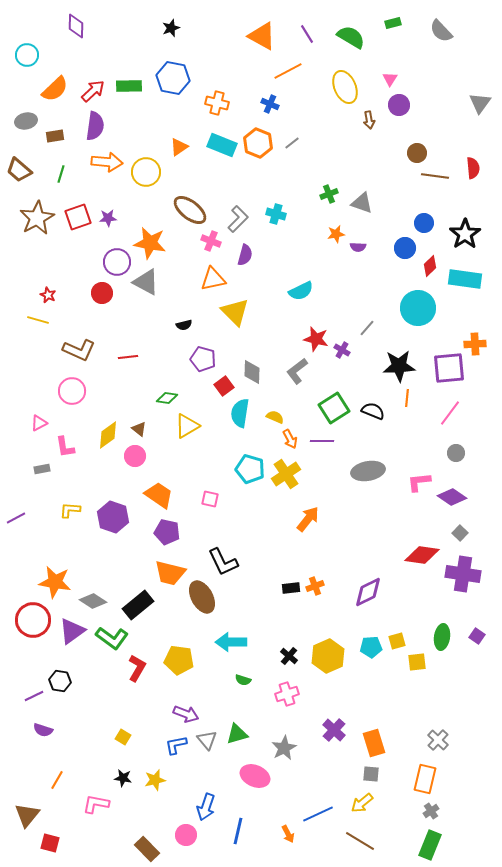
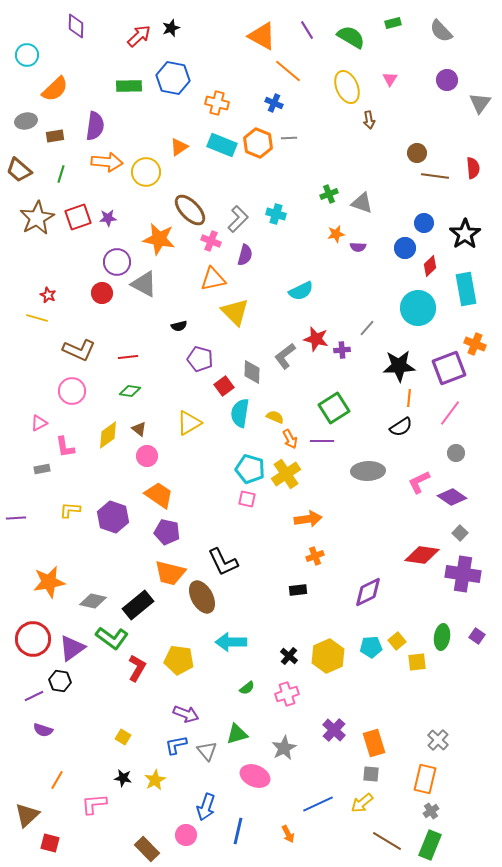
purple line at (307, 34): moved 4 px up
orange line at (288, 71): rotated 68 degrees clockwise
yellow ellipse at (345, 87): moved 2 px right
red arrow at (93, 91): moved 46 px right, 55 px up
blue cross at (270, 104): moved 4 px right, 1 px up
purple circle at (399, 105): moved 48 px right, 25 px up
gray line at (292, 143): moved 3 px left, 5 px up; rotated 35 degrees clockwise
brown ellipse at (190, 210): rotated 8 degrees clockwise
orange star at (150, 243): moved 9 px right, 4 px up
cyan rectangle at (465, 279): moved 1 px right, 10 px down; rotated 72 degrees clockwise
gray triangle at (146, 282): moved 2 px left, 2 px down
yellow line at (38, 320): moved 1 px left, 2 px up
black semicircle at (184, 325): moved 5 px left, 1 px down
orange cross at (475, 344): rotated 25 degrees clockwise
purple cross at (342, 350): rotated 35 degrees counterclockwise
purple pentagon at (203, 359): moved 3 px left
purple square at (449, 368): rotated 16 degrees counterclockwise
gray L-shape at (297, 371): moved 12 px left, 15 px up
green diamond at (167, 398): moved 37 px left, 7 px up
orange line at (407, 398): moved 2 px right
black semicircle at (373, 411): moved 28 px right, 16 px down; rotated 125 degrees clockwise
yellow triangle at (187, 426): moved 2 px right, 3 px up
pink circle at (135, 456): moved 12 px right
gray ellipse at (368, 471): rotated 8 degrees clockwise
pink L-shape at (419, 482): rotated 20 degrees counterclockwise
pink square at (210, 499): moved 37 px right
purple line at (16, 518): rotated 24 degrees clockwise
orange arrow at (308, 519): rotated 44 degrees clockwise
orange star at (55, 582): moved 6 px left; rotated 20 degrees counterclockwise
orange cross at (315, 586): moved 30 px up
black rectangle at (291, 588): moved 7 px right, 2 px down
gray diamond at (93, 601): rotated 20 degrees counterclockwise
red circle at (33, 620): moved 19 px down
purple triangle at (72, 631): moved 17 px down
yellow square at (397, 641): rotated 24 degrees counterclockwise
green semicircle at (243, 680): moved 4 px right, 8 px down; rotated 56 degrees counterclockwise
gray triangle at (207, 740): moved 11 px down
yellow star at (155, 780): rotated 15 degrees counterclockwise
pink L-shape at (96, 804): moved 2 px left; rotated 16 degrees counterclockwise
blue line at (318, 814): moved 10 px up
brown triangle at (27, 815): rotated 8 degrees clockwise
brown line at (360, 841): moved 27 px right
